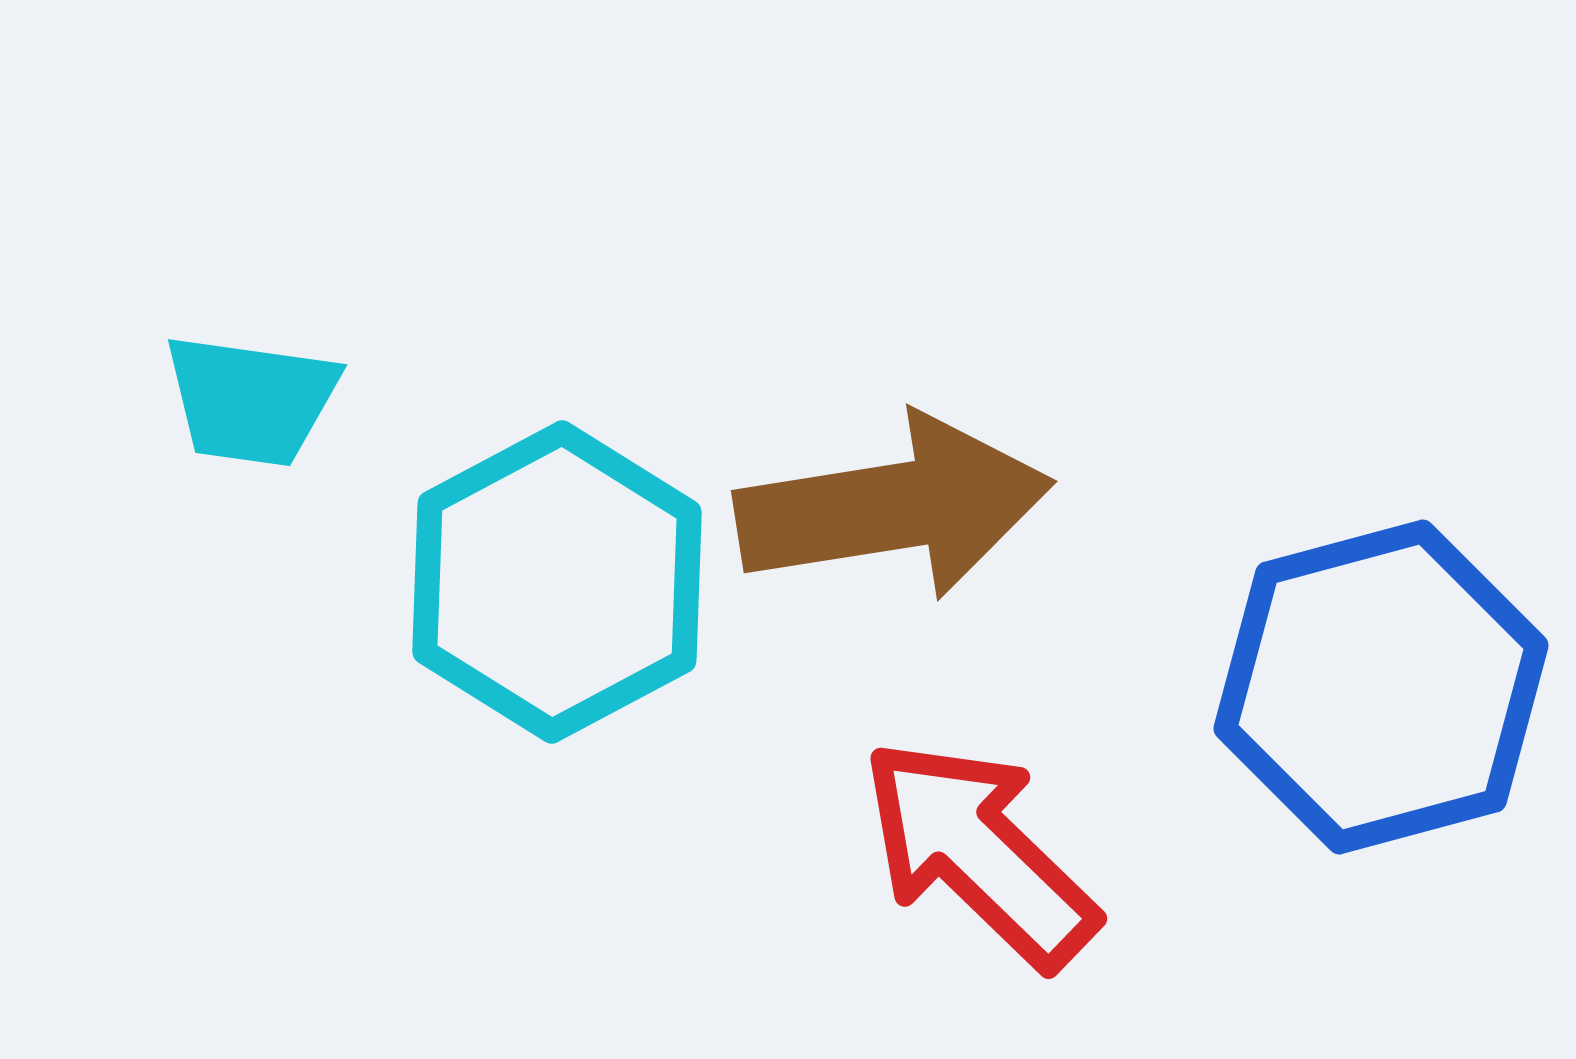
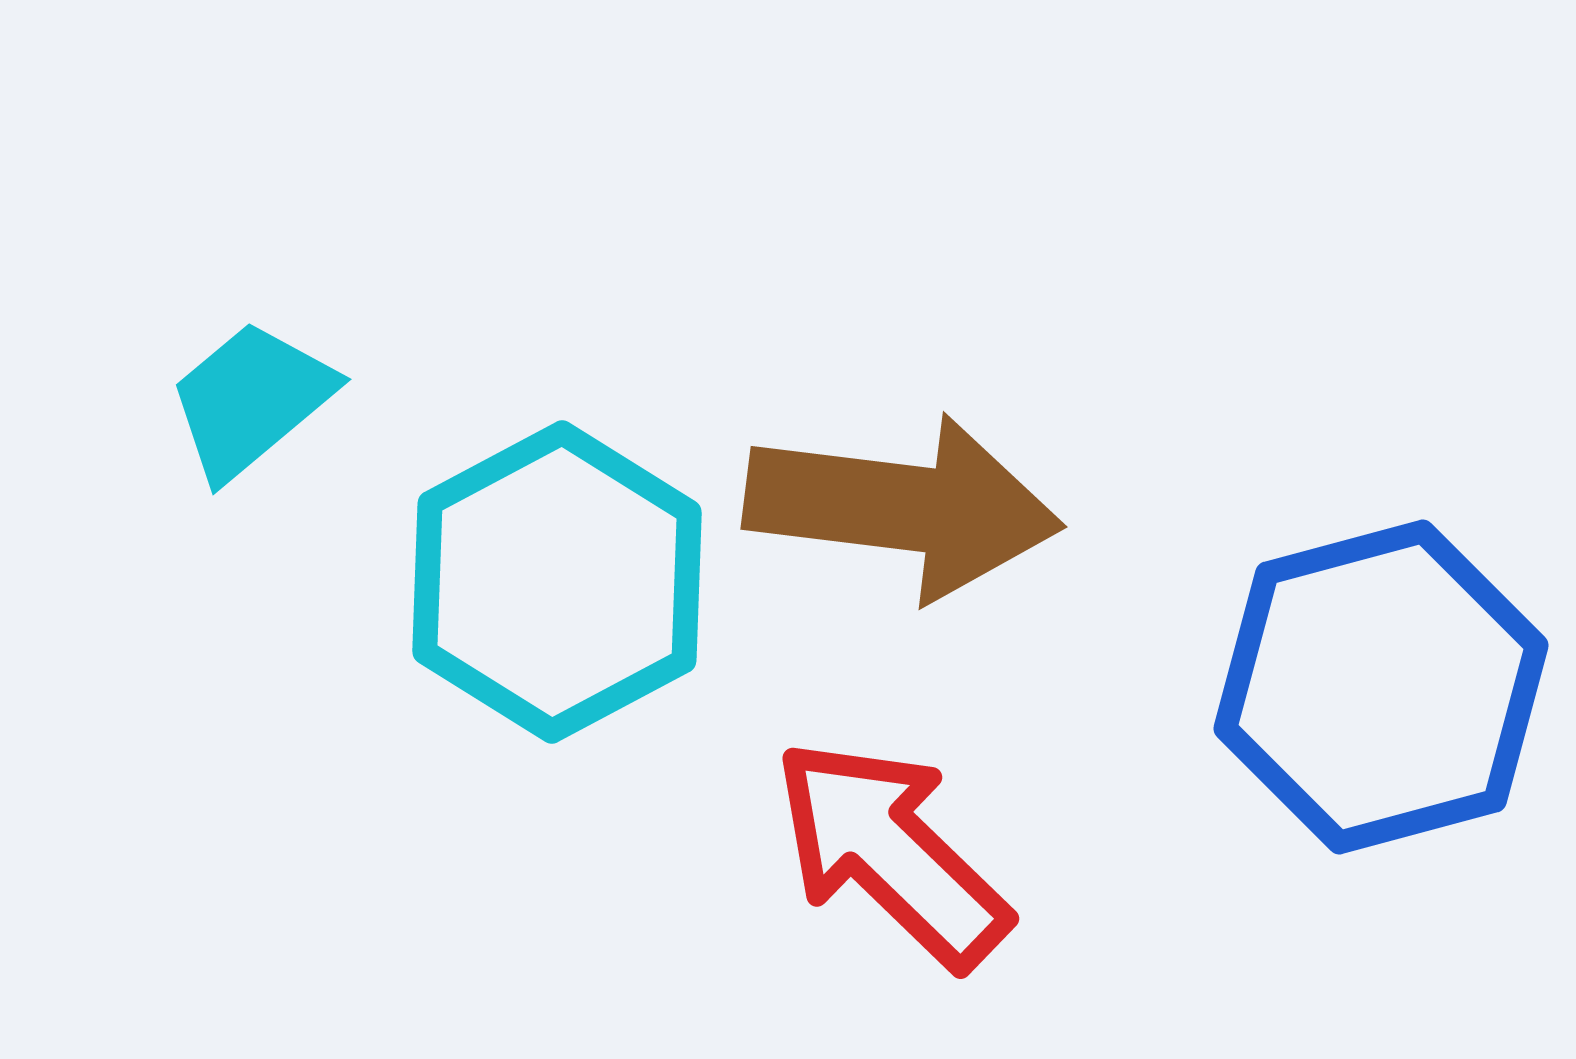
cyan trapezoid: rotated 132 degrees clockwise
brown arrow: moved 9 px right; rotated 16 degrees clockwise
red arrow: moved 88 px left
